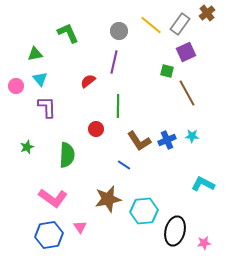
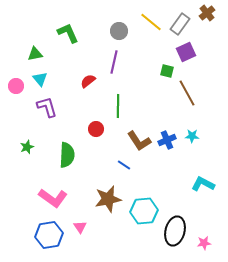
yellow line: moved 3 px up
purple L-shape: rotated 15 degrees counterclockwise
